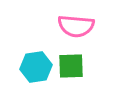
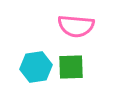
green square: moved 1 px down
